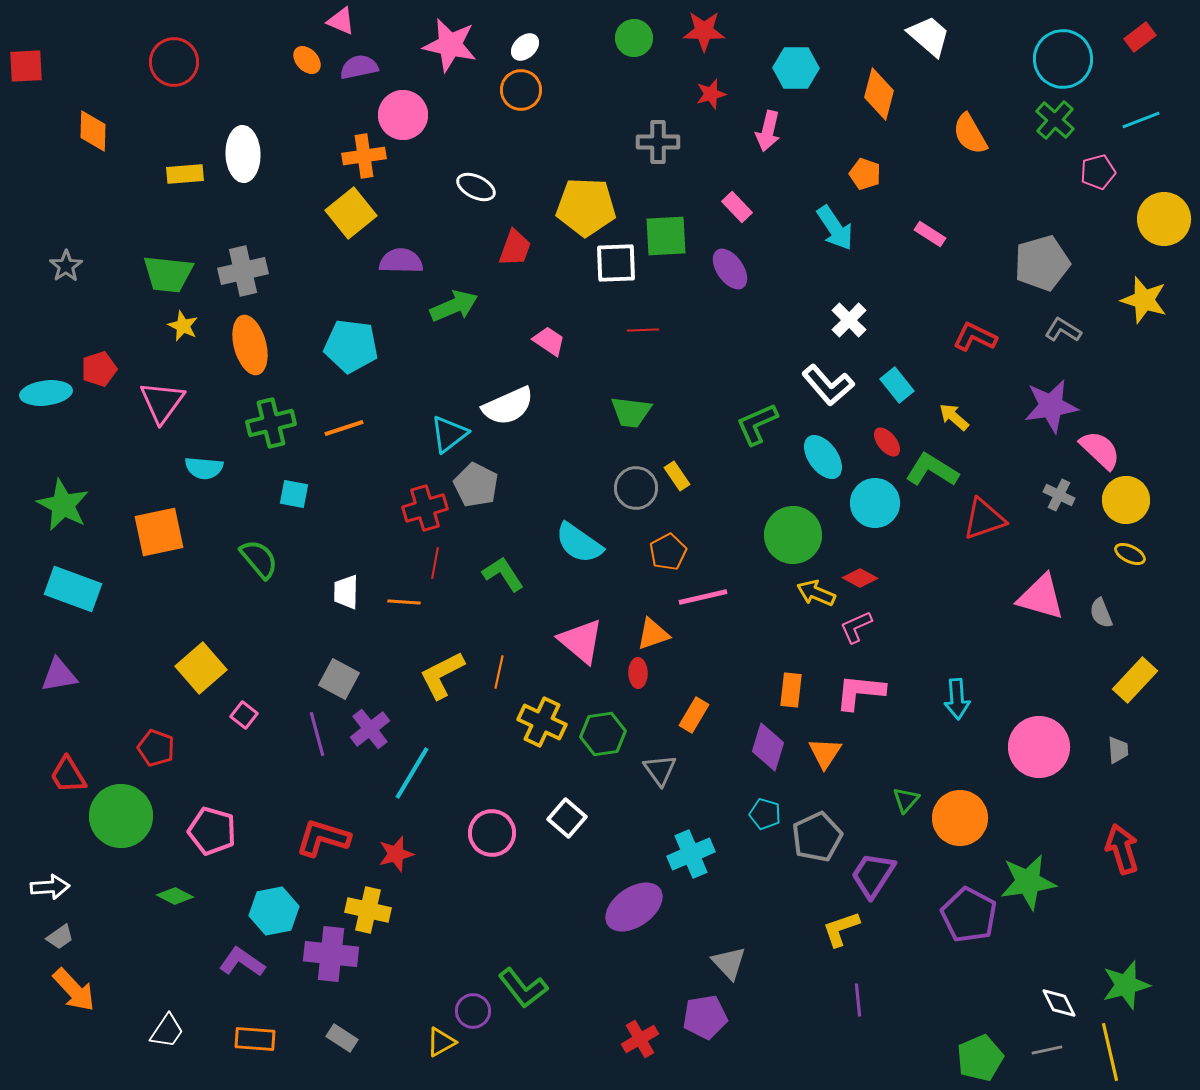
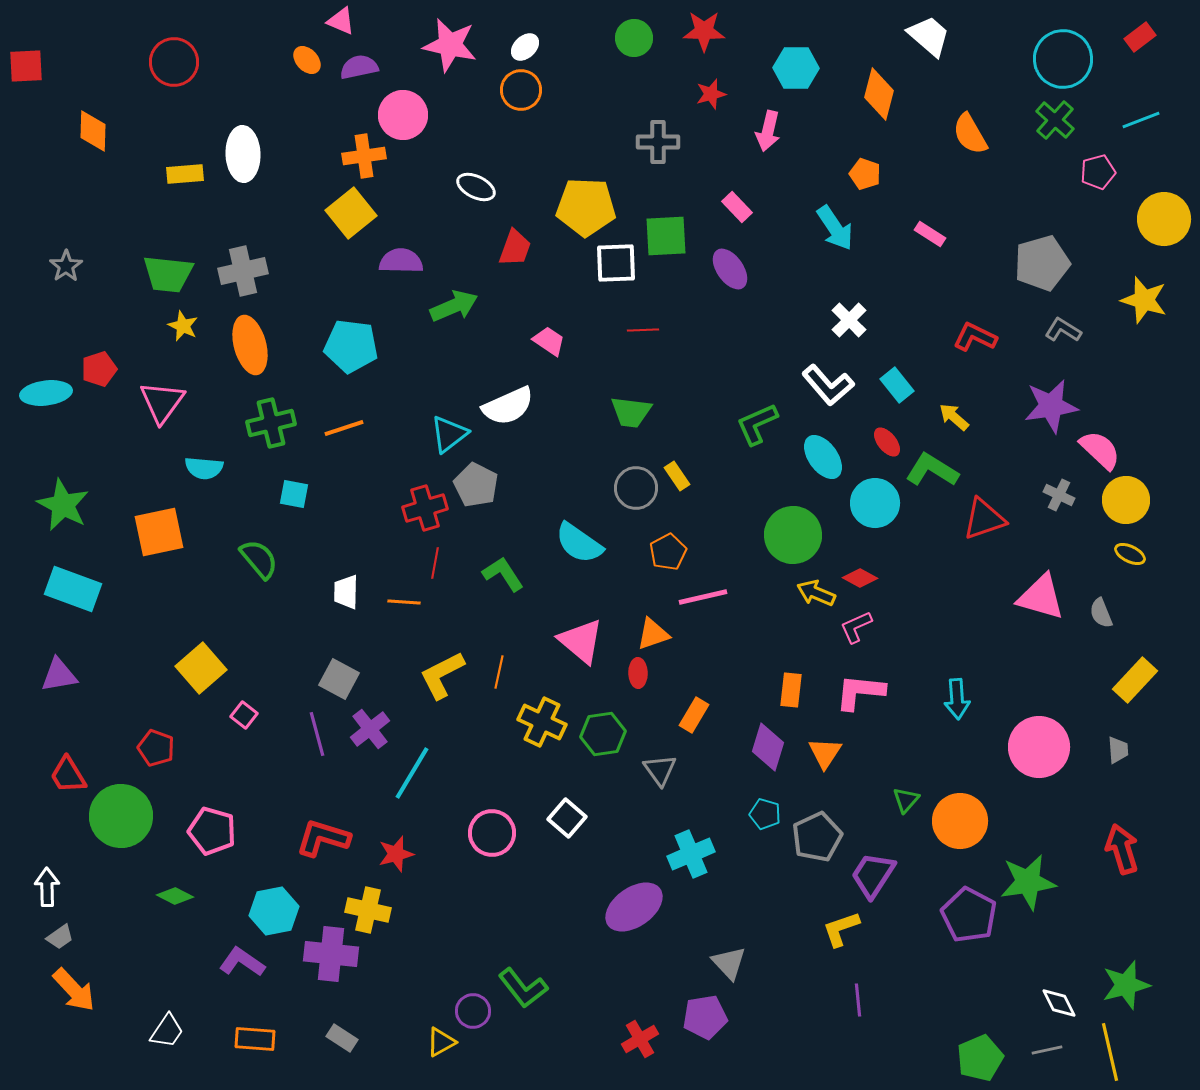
orange circle at (960, 818): moved 3 px down
white arrow at (50, 887): moved 3 px left; rotated 87 degrees counterclockwise
